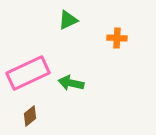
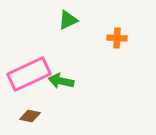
pink rectangle: moved 1 px right, 1 px down
green arrow: moved 10 px left, 2 px up
brown diamond: rotated 50 degrees clockwise
